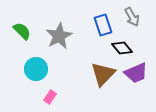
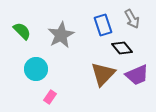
gray arrow: moved 2 px down
gray star: moved 2 px right, 1 px up
purple trapezoid: moved 1 px right, 2 px down
